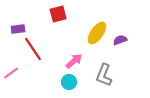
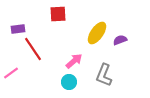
red square: rotated 12 degrees clockwise
